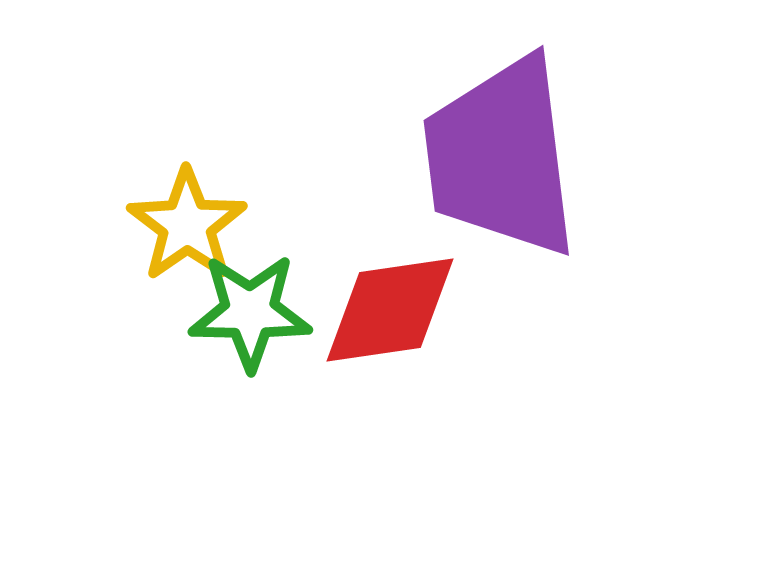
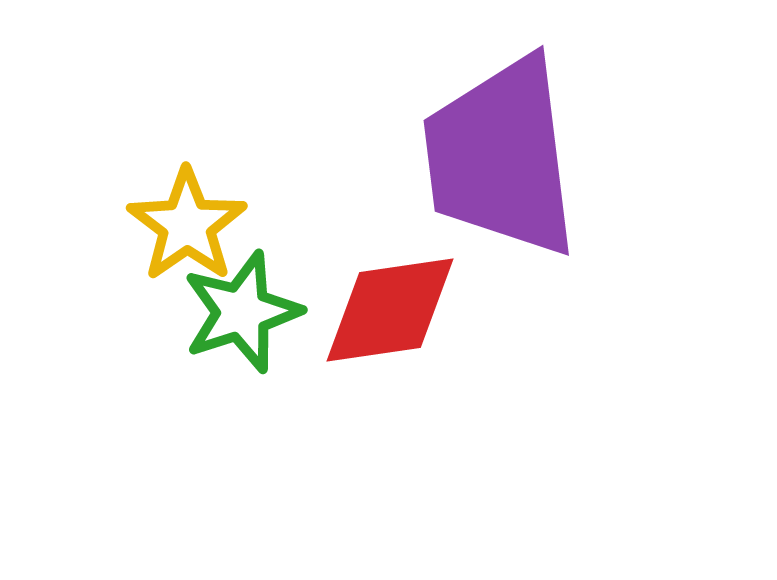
green star: moved 8 px left; rotated 19 degrees counterclockwise
